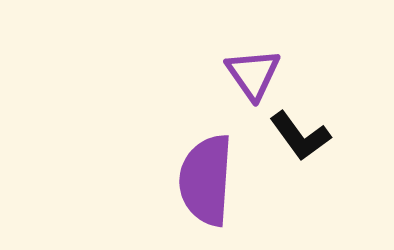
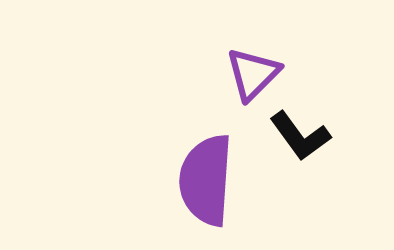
purple triangle: rotated 20 degrees clockwise
